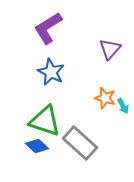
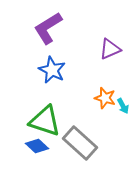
purple triangle: rotated 25 degrees clockwise
blue star: moved 1 px right, 2 px up
